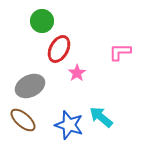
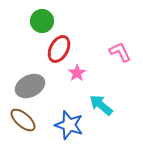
pink L-shape: rotated 65 degrees clockwise
cyan arrow: moved 12 px up
